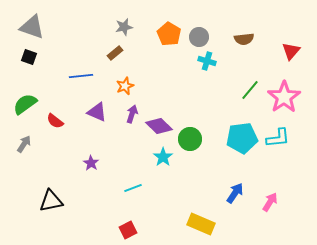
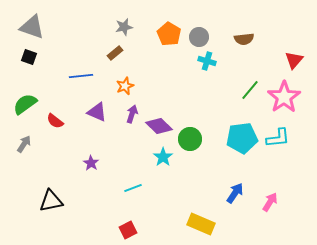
red triangle: moved 3 px right, 9 px down
